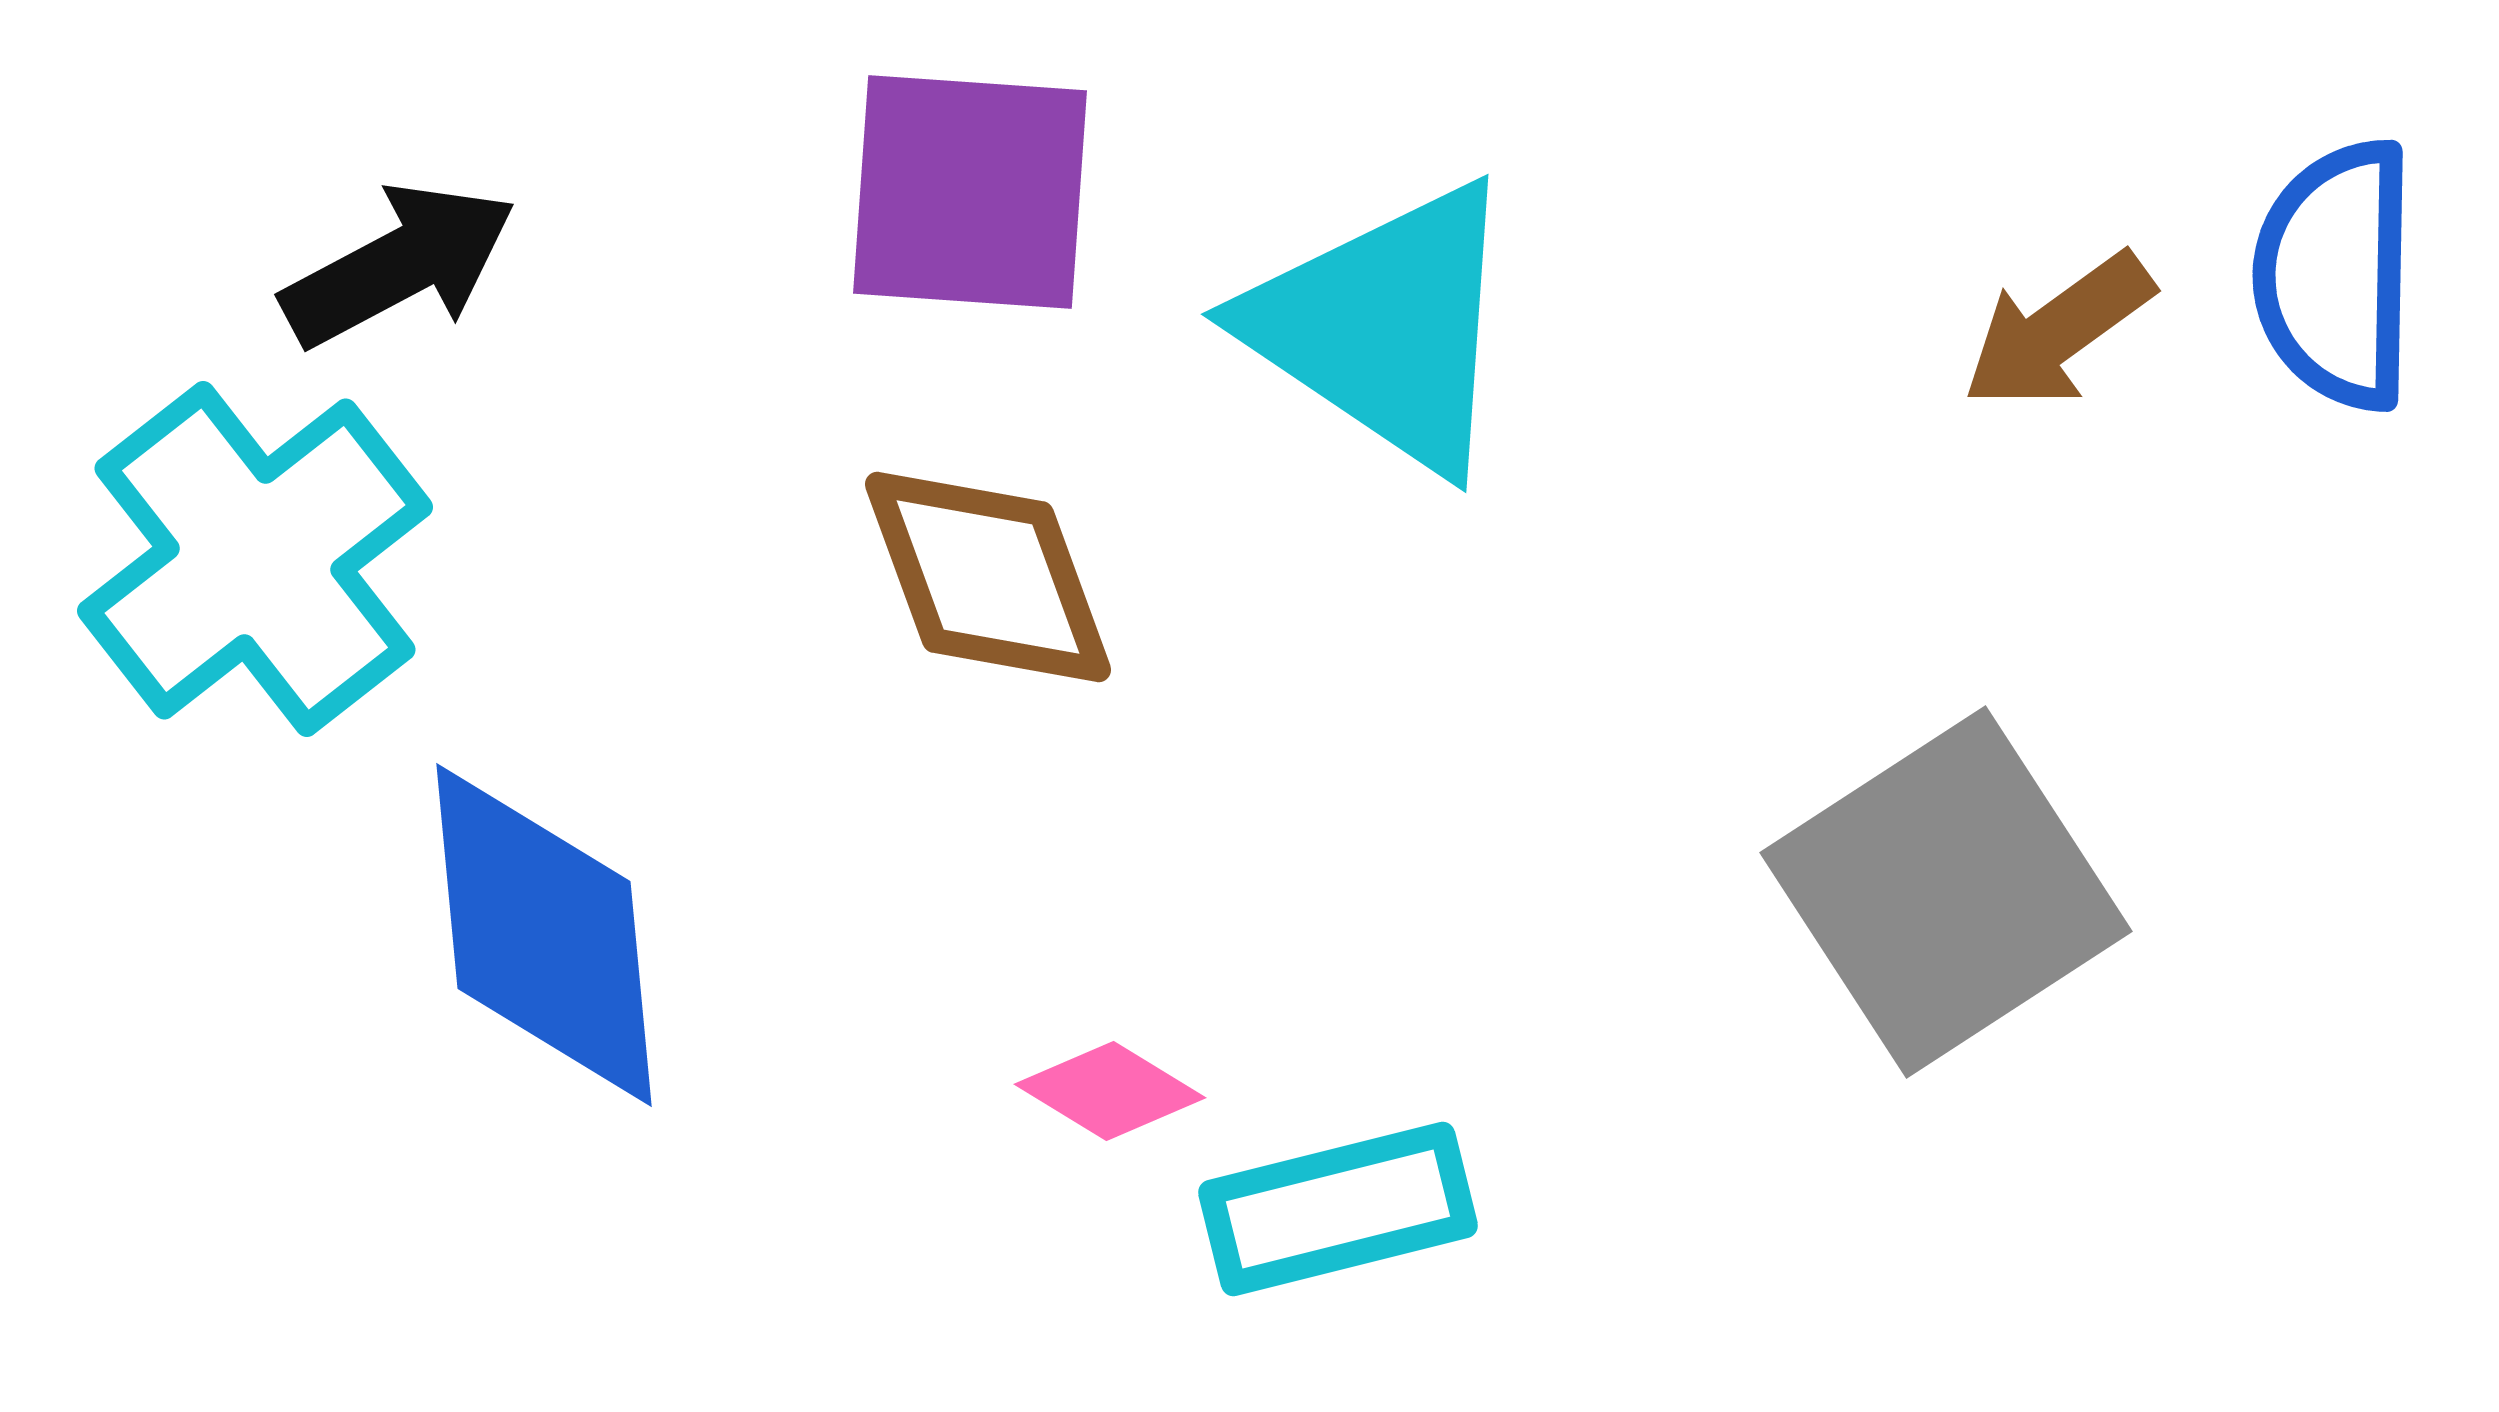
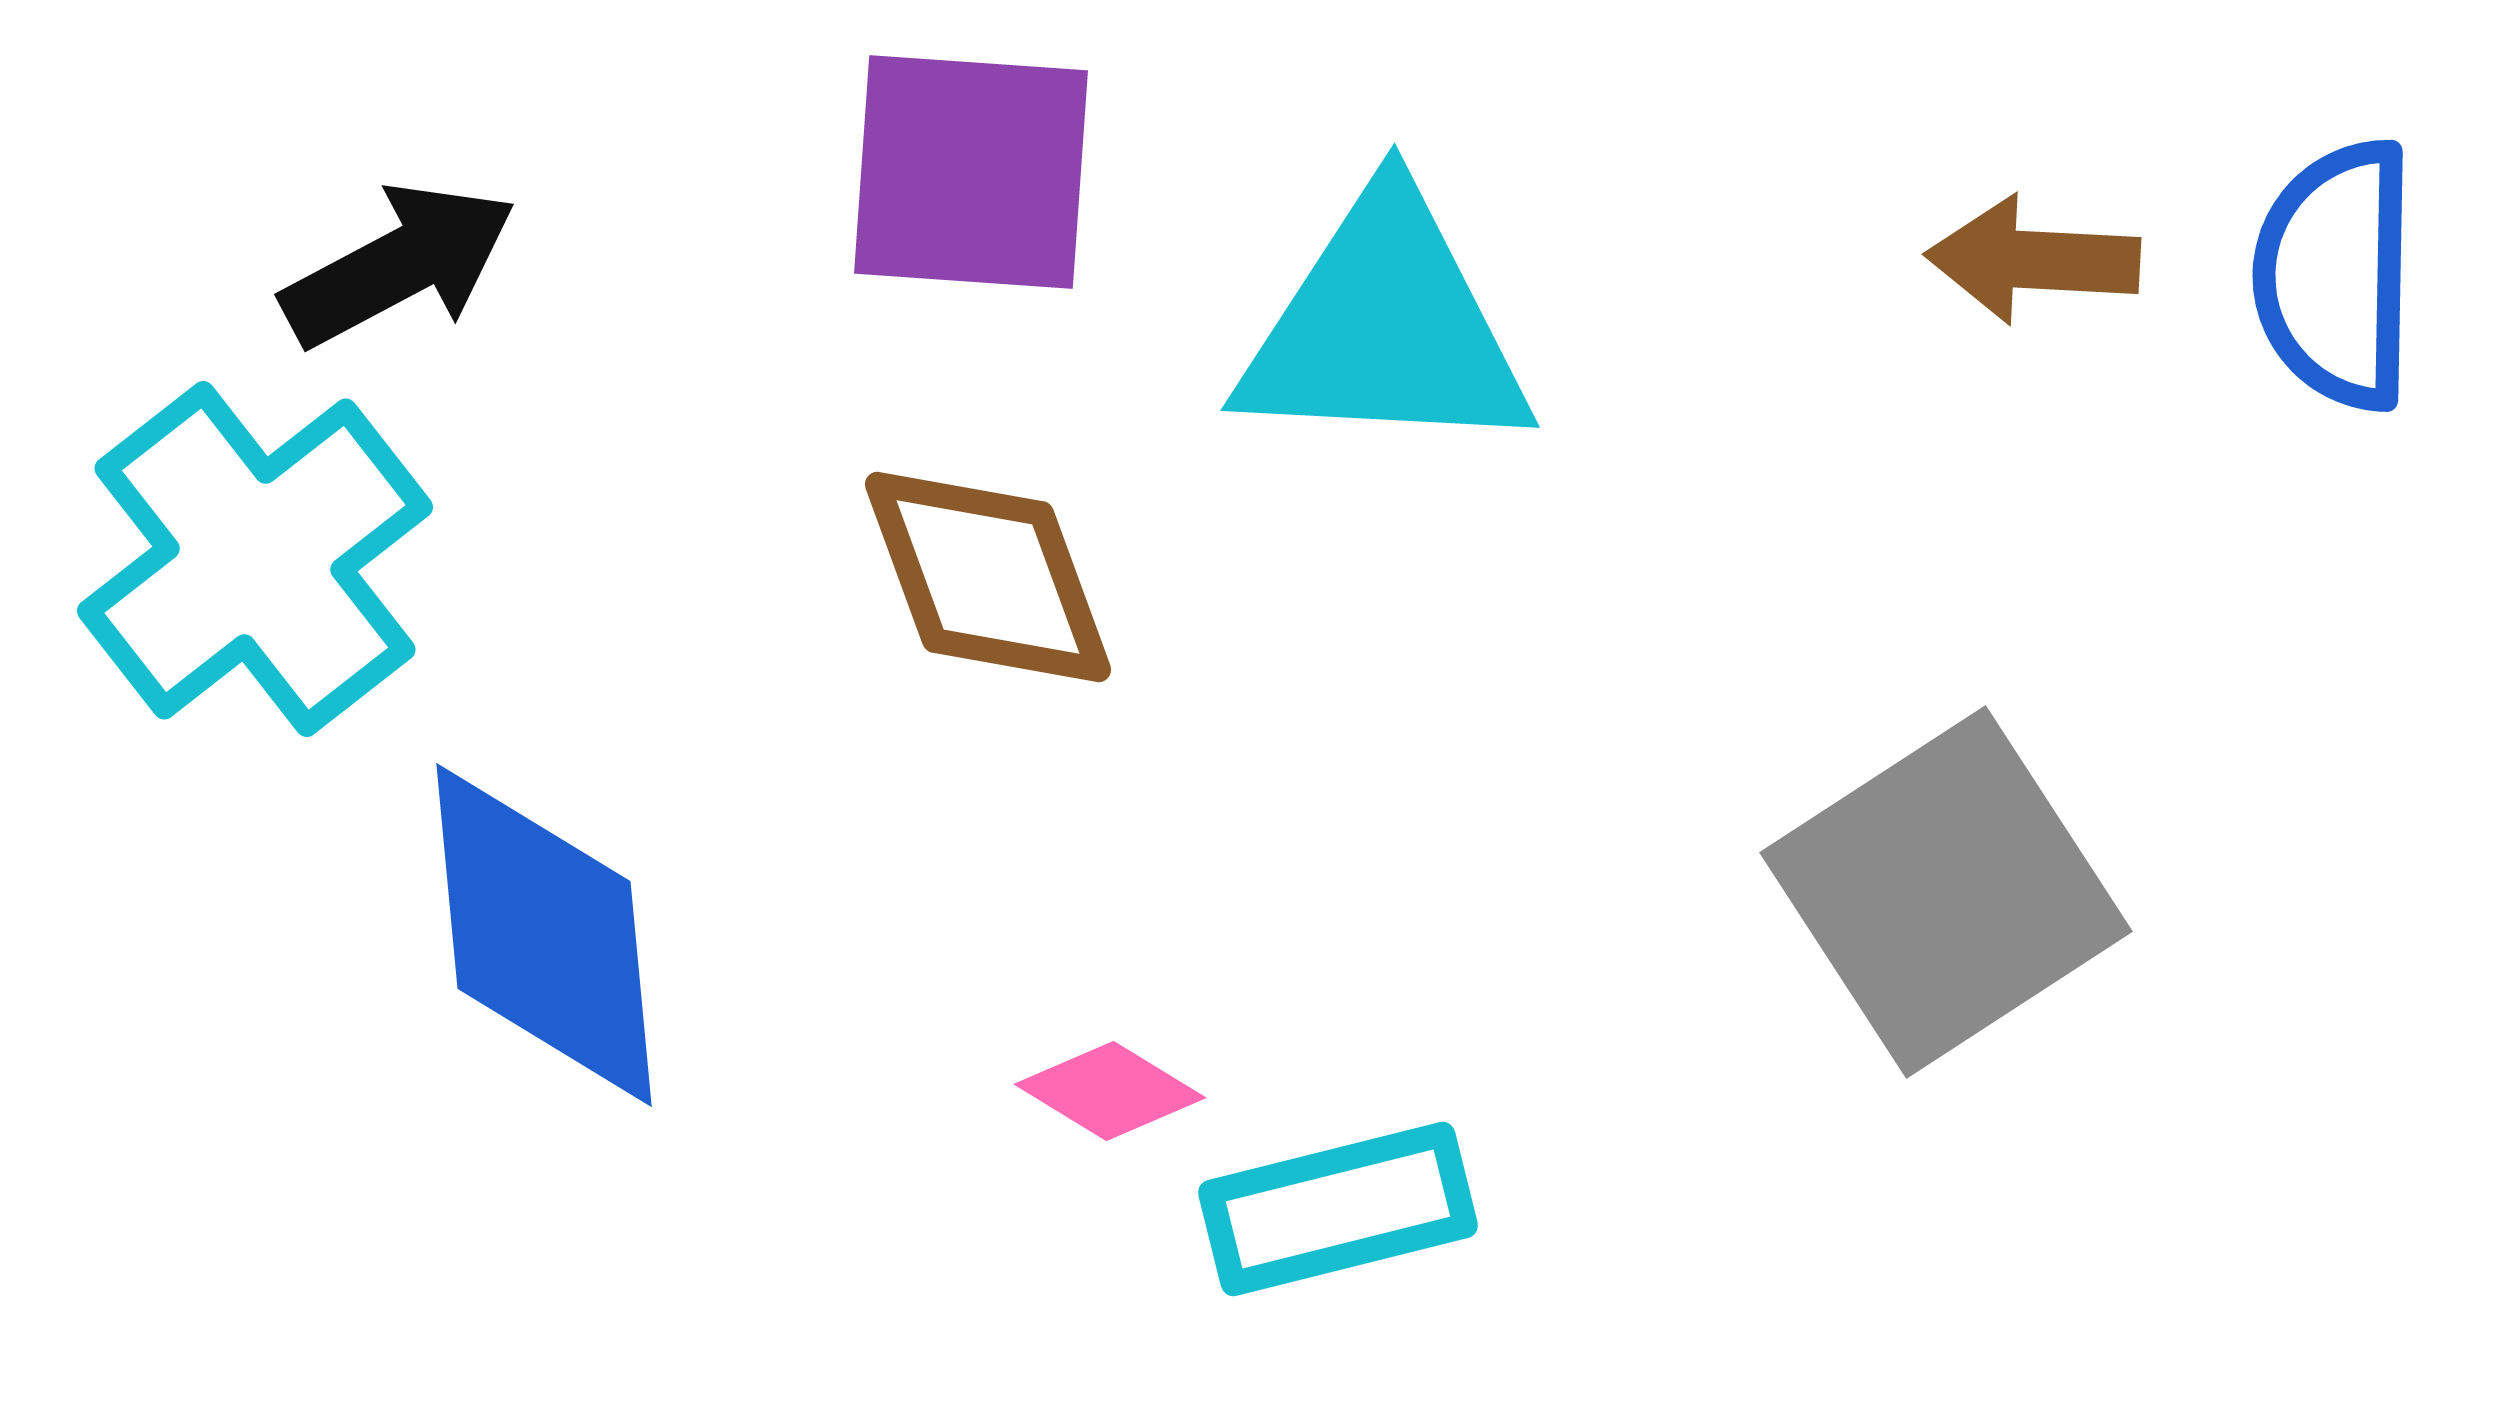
purple square: moved 1 px right, 20 px up
cyan triangle: rotated 31 degrees counterclockwise
brown arrow: moved 25 px left, 71 px up; rotated 39 degrees clockwise
